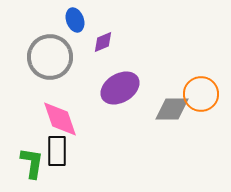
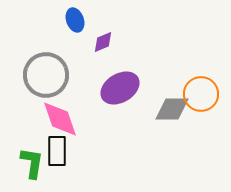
gray circle: moved 4 px left, 18 px down
